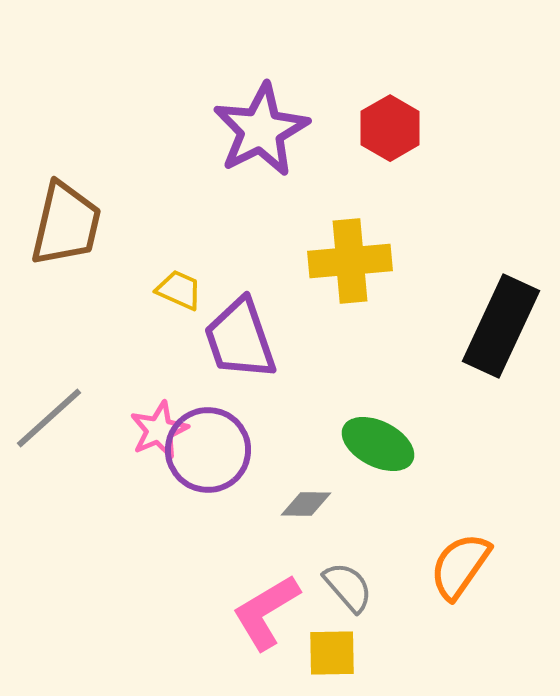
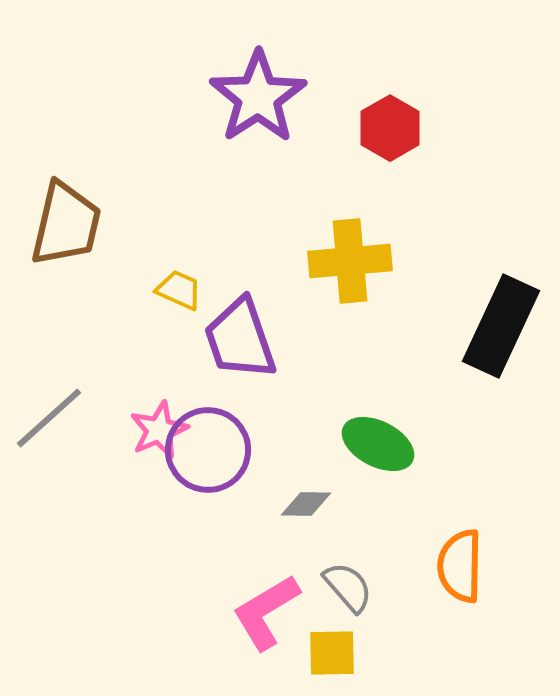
purple star: moved 3 px left, 33 px up; rotated 6 degrees counterclockwise
orange semicircle: rotated 34 degrees counterclockwise
